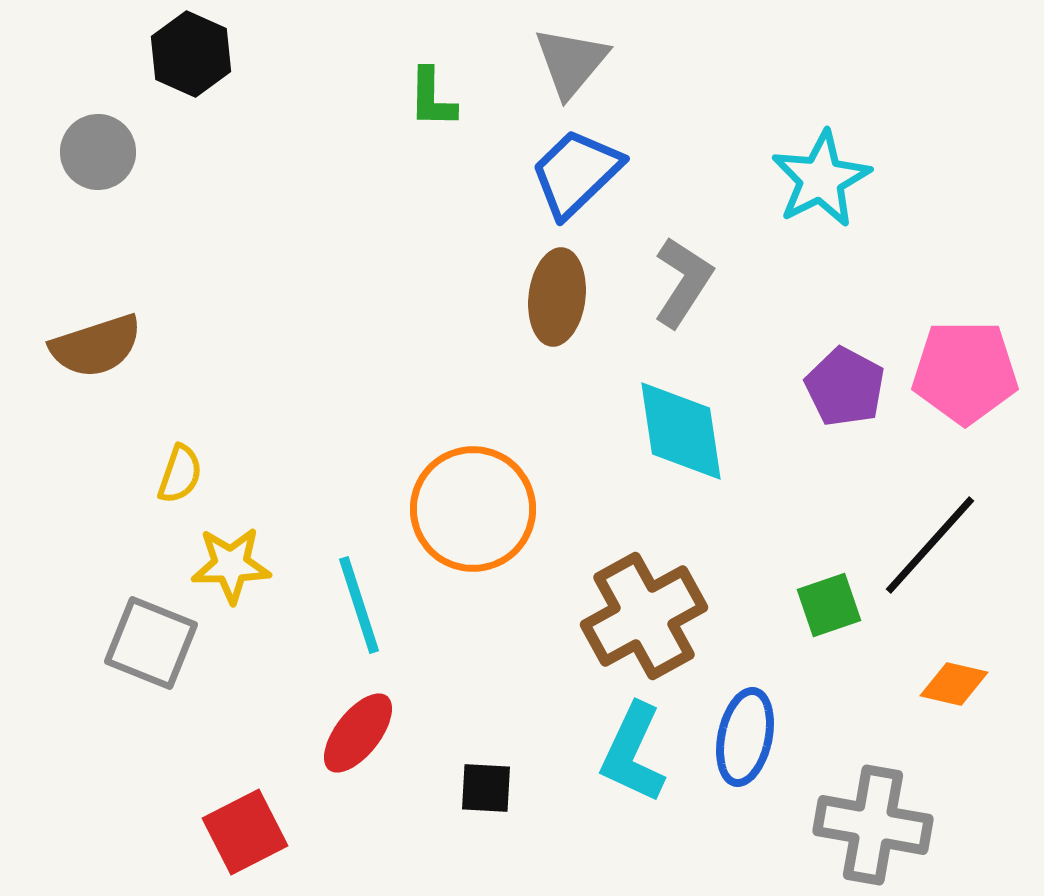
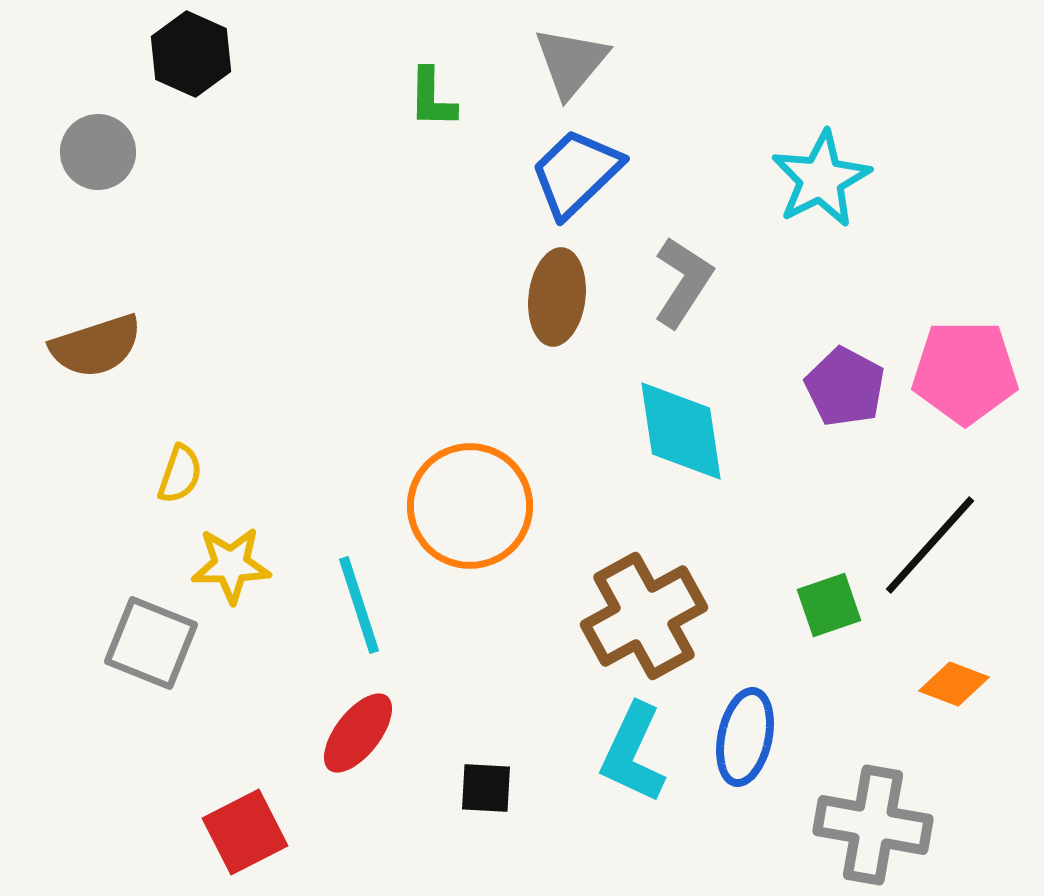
orange circle: moved 3 px left, 3 px up
orange diamond: rotated 8 degrees clockwise
